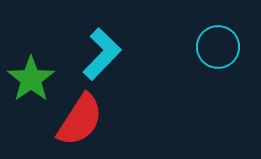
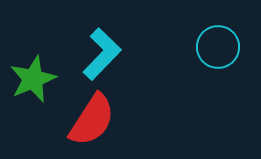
green star: moved 2 px right; rotated 12 degrees clockwise
red semicircle: moved 12 px right
